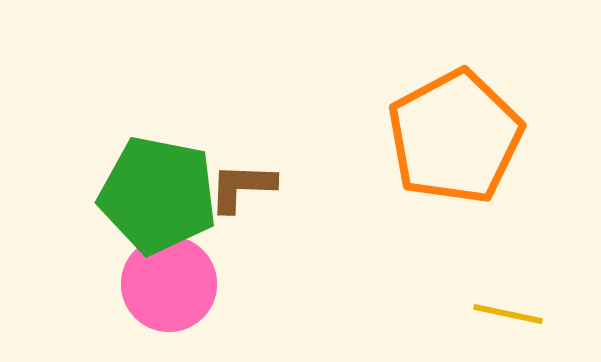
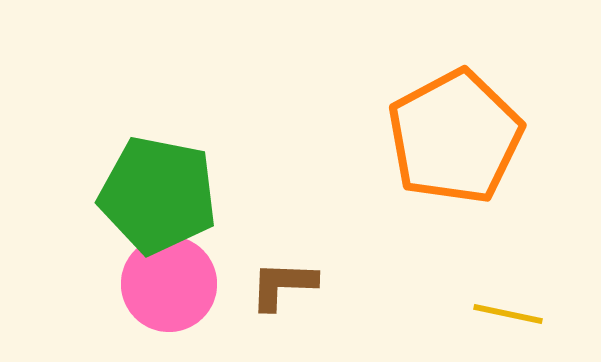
brown L-shape: moved 41 px right, 98 px down
